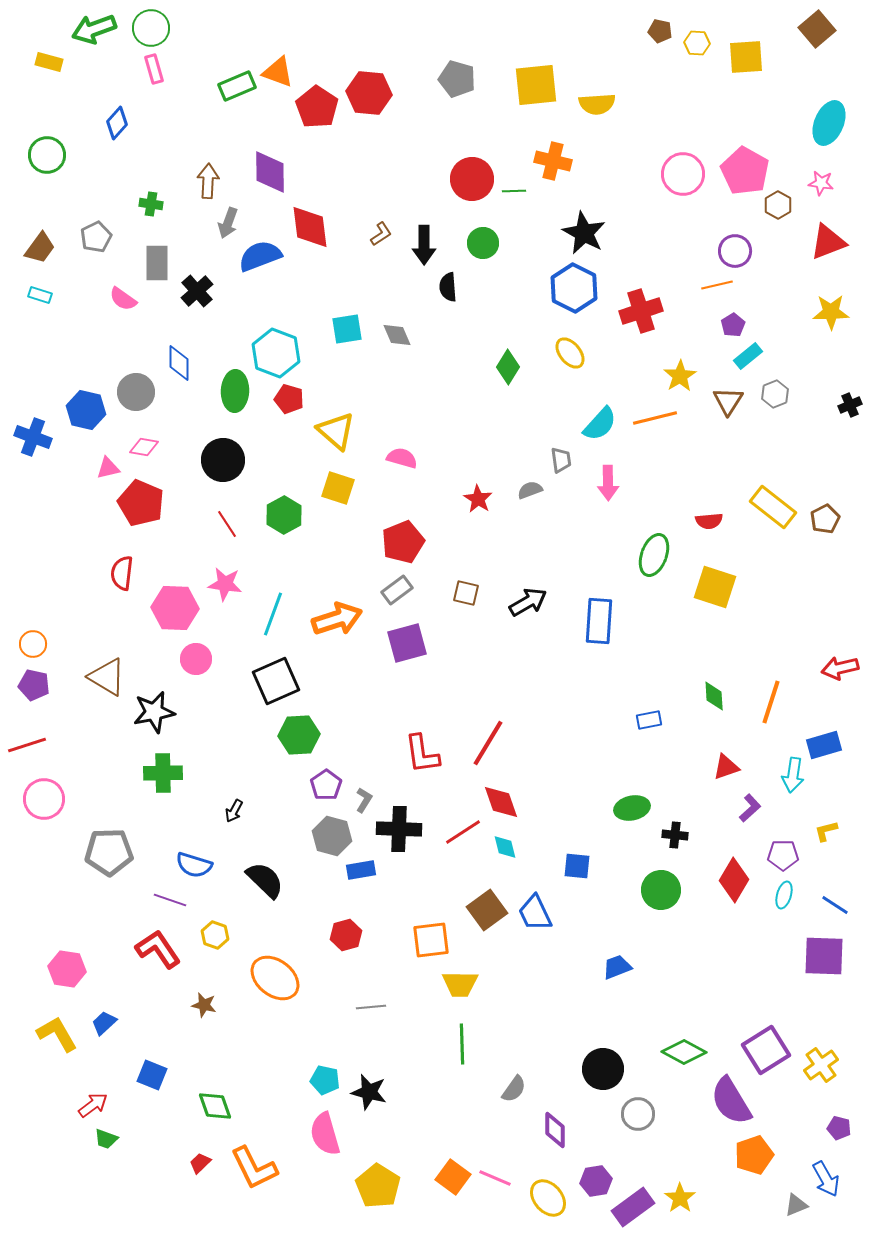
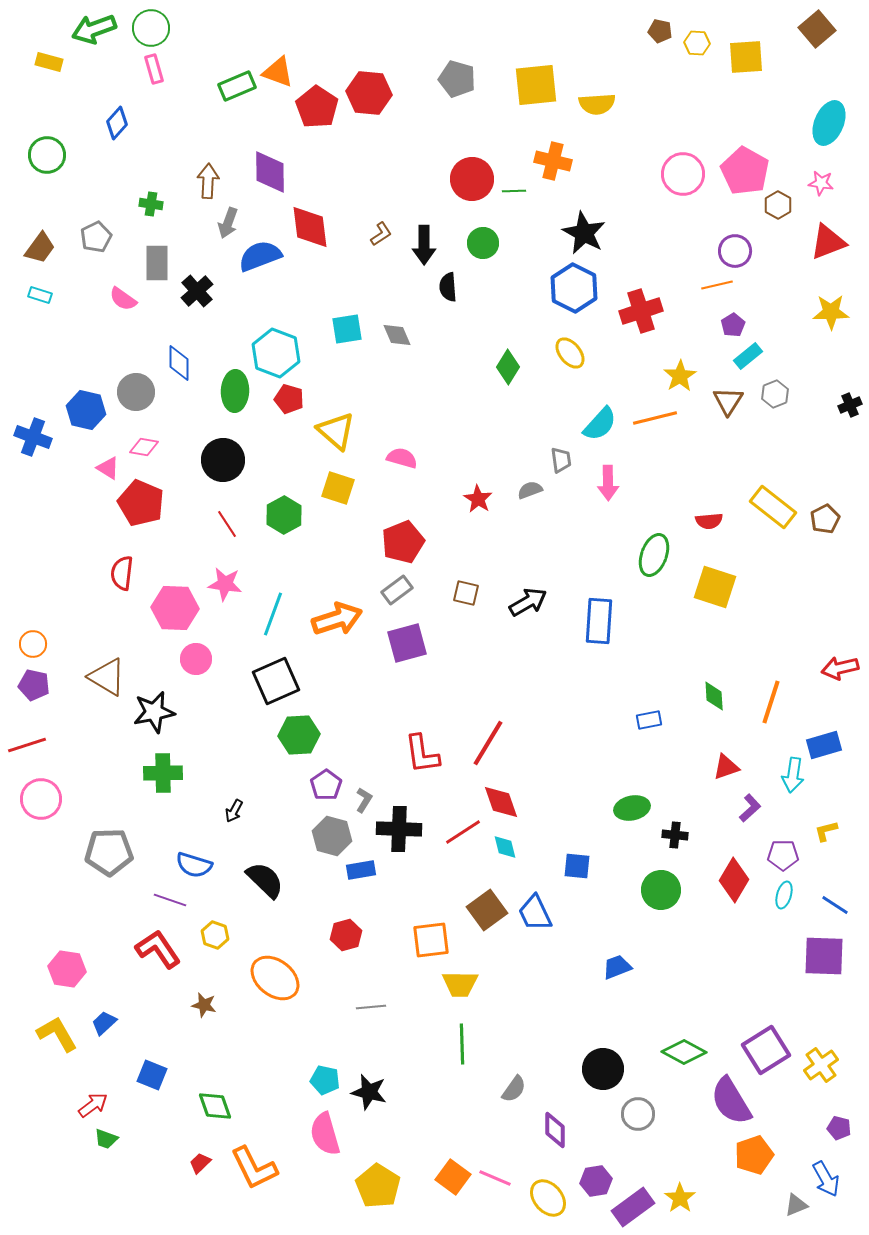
pink triangle at (108, 468): rotated 45 degrees clockwise
pink circle at (44, 799): moved 3 px left
